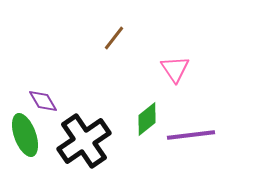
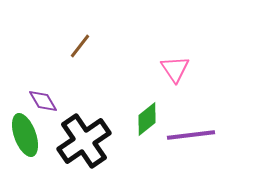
brown line: moved 34 px left, 8 px down
